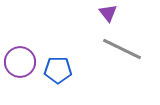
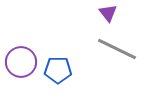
gray line: moved 5 px left
purple circle: moved 1 px right
